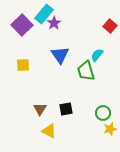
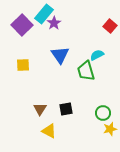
cyan semicircle: rotated 24 degrees clockwise
